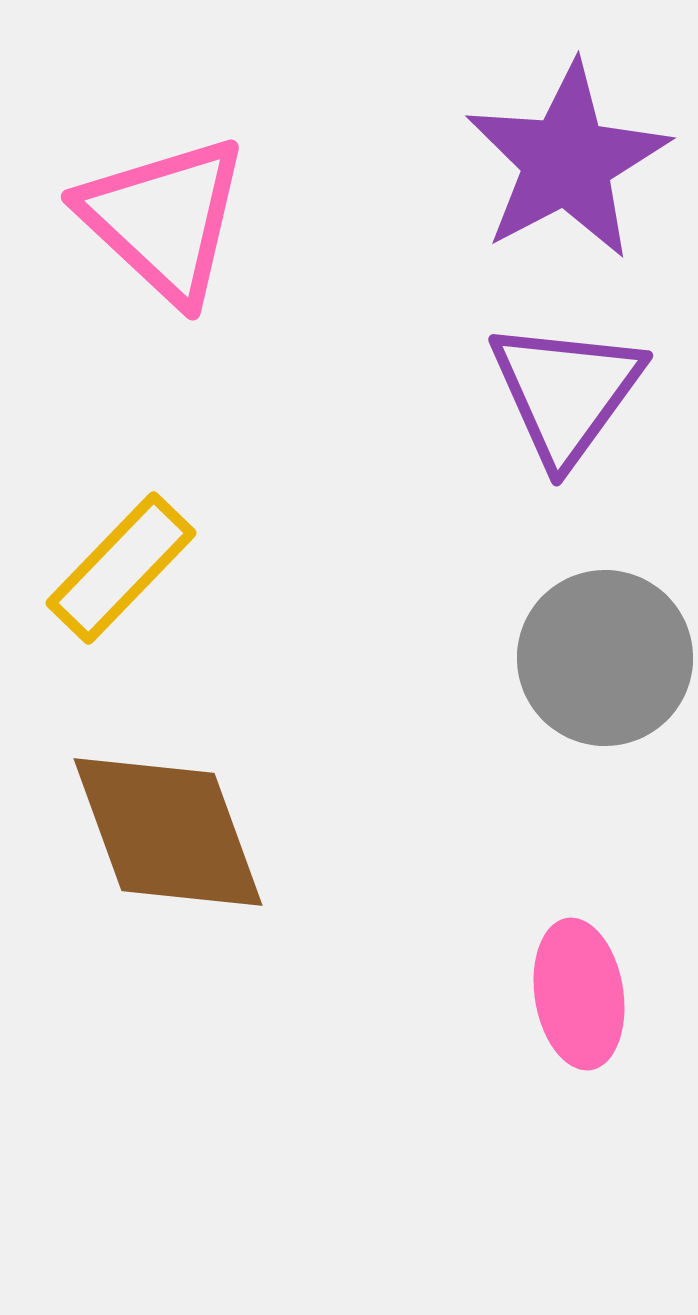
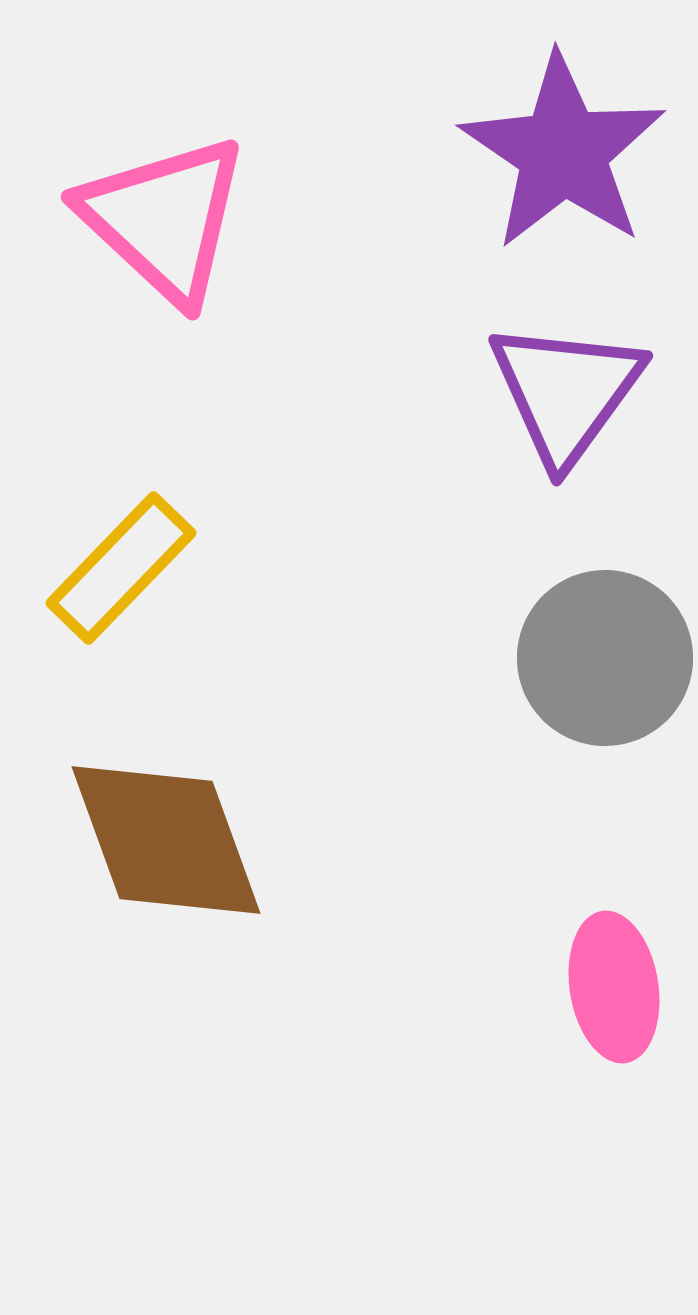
purple star: moved 4 px left, 9 px up; rotated 10 degrees counterclockwise
brown diamond: moved 2 px left, 8 px down
pink ellipse: moved 35 px right, 7 px up
